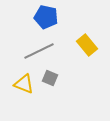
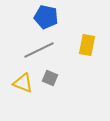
yellow rectangle: rotated 50 degrees clockwise
gray line: moved 1 px up
yellow triangle: moved 1 px left, 1 px up
